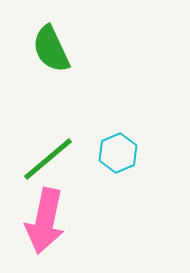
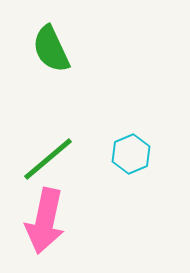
cyan hexagon: moved 13 px right, 1 px down
